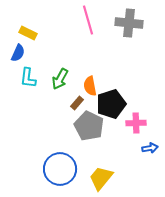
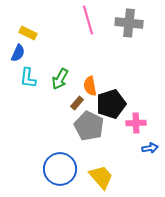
yellow trapezoid: moved 1 px up; rotated 100 degrees clockwise
